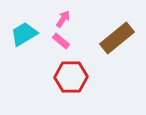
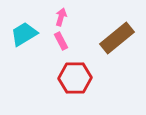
pink arrow: moved 2 px left, 2 px up; rotated 18 degrees counterclockwise
pink rectangle: rotated 24 degrees clockwise
red hexagon: moved 4 px right, 1 px down
